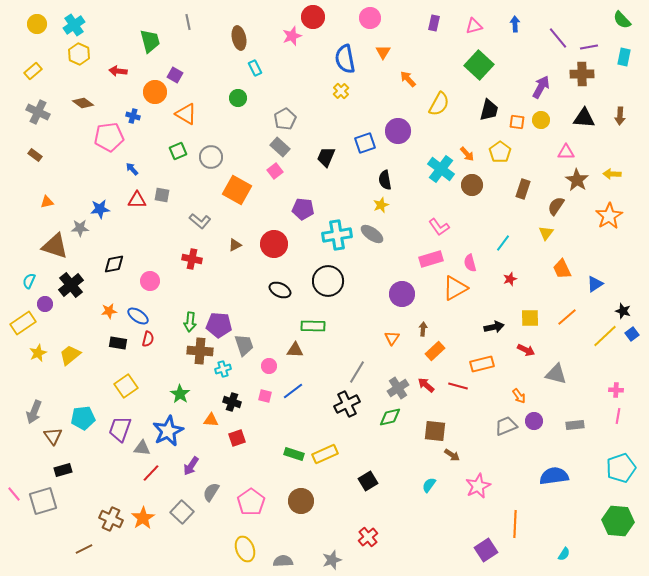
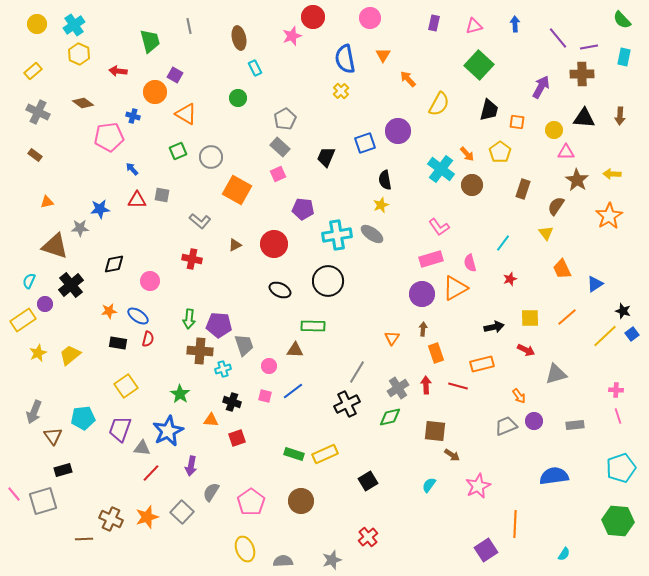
gray line at (188, 22): moved 1 px right, 4 px down
orange triangle at (383, 52): moved 3 px down
yellow circle at (541, 120): moved 13 px right, 10 px down
pink square at (275, 171): moved 3 px right, 3 px down; rotated 14 degrees clockwise
yellow triangle at (546, 233): rotated 14 degrees counterclockwise
purple circle at (402, 294): moved 20 px right
green arrow at (190, 322): moved 1 px left, 3 px up
yellow rectangle at (23, 323): moved 3 px up
orange rectangle at (435, 351): moved 1 px right, 2 px down; rotated 66 degrees counterclockwise
gray triangle at (556, 374): rotated 30 degrees counterclockwise
red arrow at (426, 385): rotated 48 degrees clockwise
pink line at (618, 416): rotated 28 degrees counterclockwise
purple arrow at (191, 466): rotated 24 degrees counterclockwise
orange star at (143, 518): moved 4 px right, 1 px up; rotated 15 degrees clockwise
brown line at (84, 549): moved 10 px up; rotated 24 degrees clockwise
